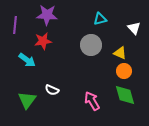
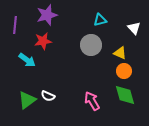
purple star: rotated 20 degrees counterclockwise
cyan triangle: moved 1 px down
white semicircle: moved 4 px left, 6 px down
green triangle: rotated 18 degrees clockwise
